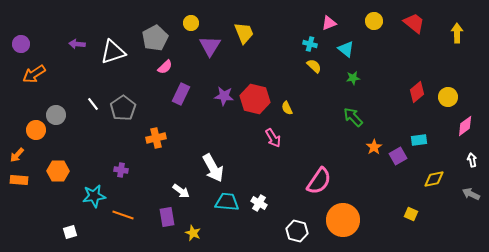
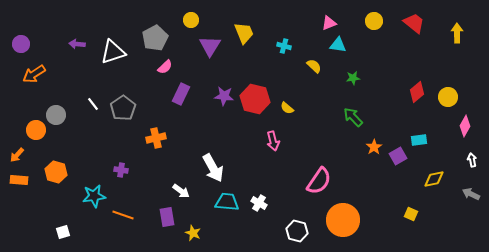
yellow circle at (191, 23): moved 3 px up
cyan cross at (310, 44): moved 26 px left, 2 px down
cyan triangle at (346, 49): moved 8 px left, 4 px up; rotated 30 degrees counterclockwise
yellow semicircle at (287, 108): rotated 24 degrees counterclockwise
pink diamond at (465, 126): rotated 25 degrees counterclockwise
pink arrow at (273, 138): moved 3 px down; rotated 18 degrees clockwise
orange hexagon at (58, 171): moved 2 px left, 1 px down; rotated 15 degrees clockwise
white square at (70, 232): moved 7 px left
